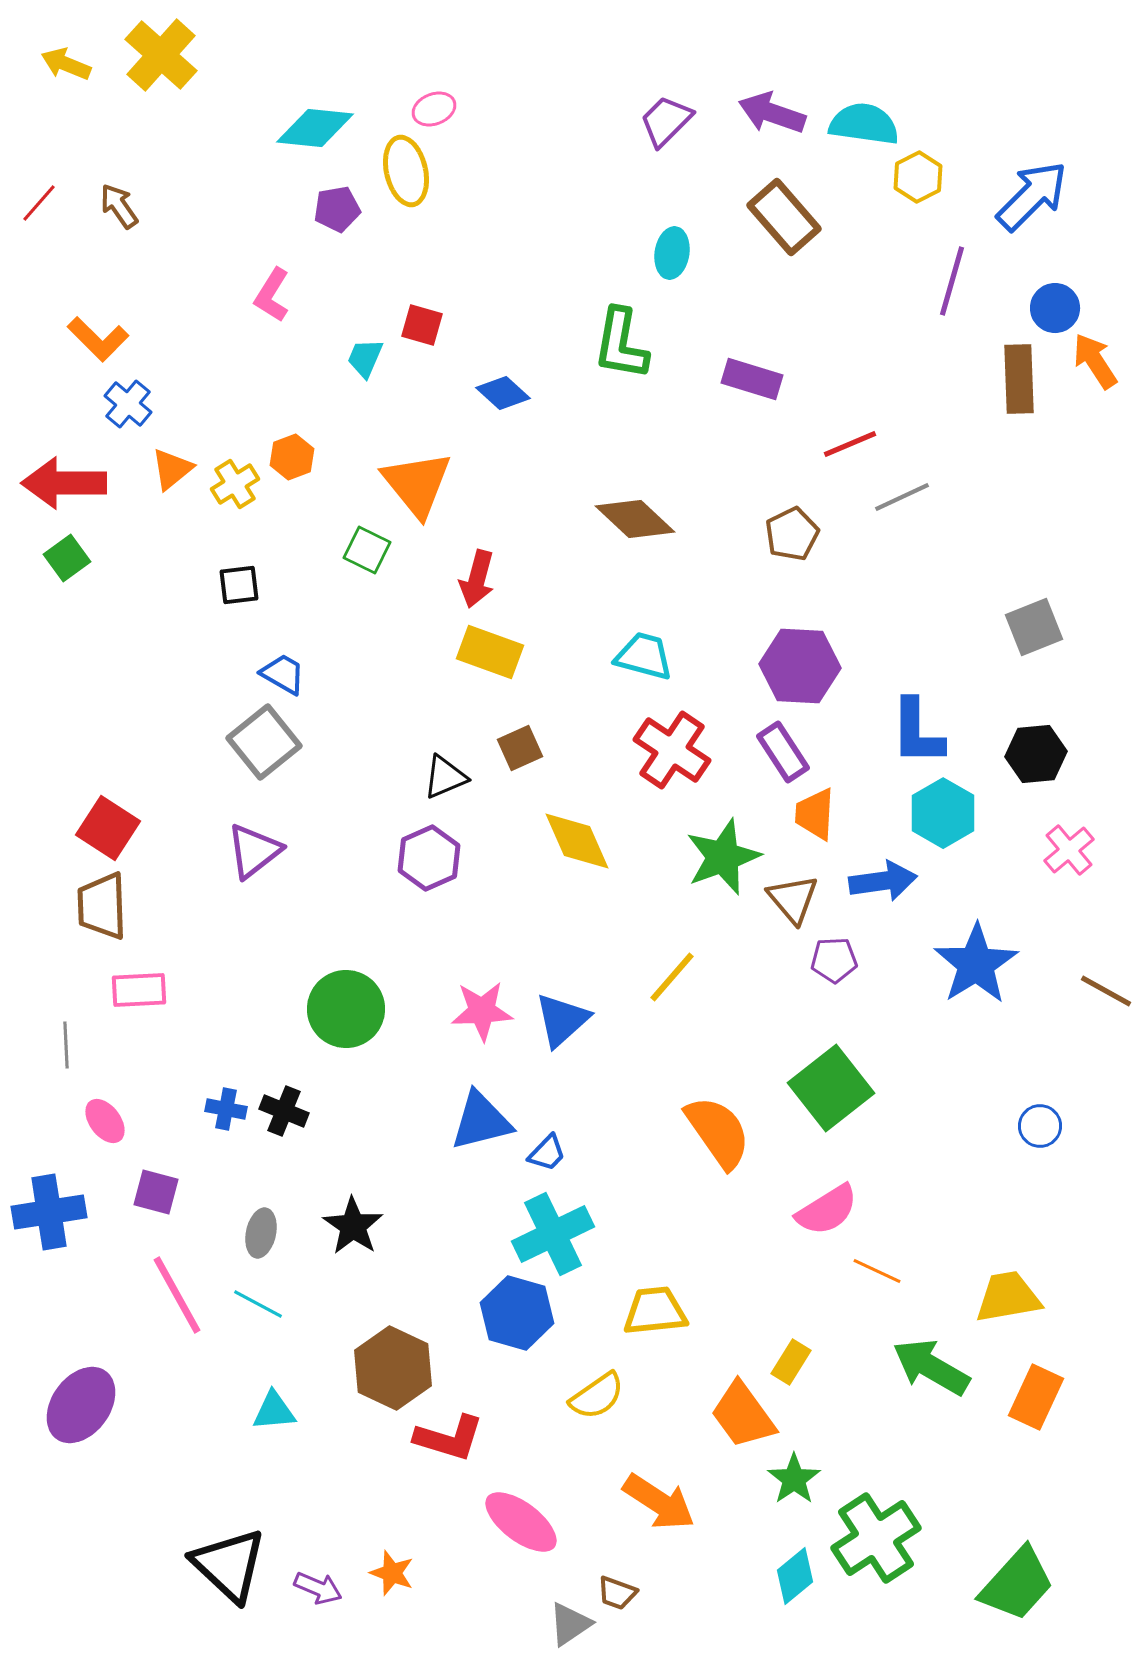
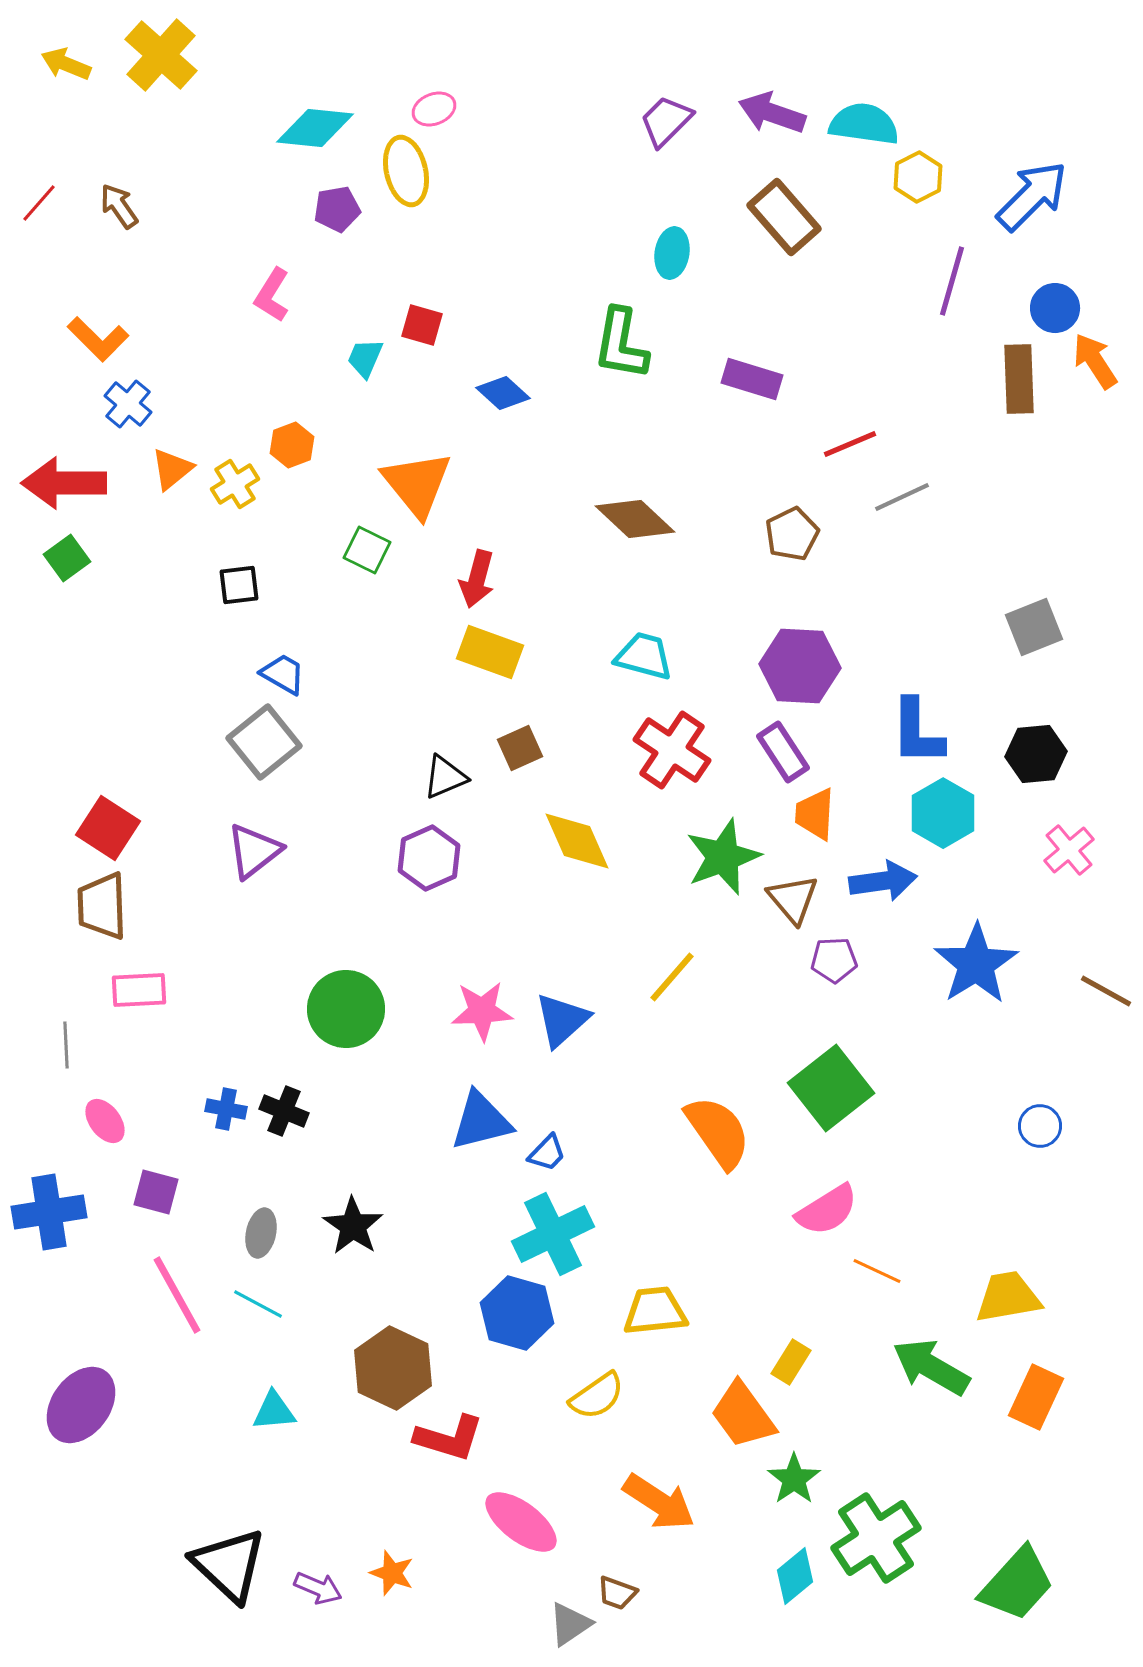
orange hexagon at (292, 457): moved 12 px up
